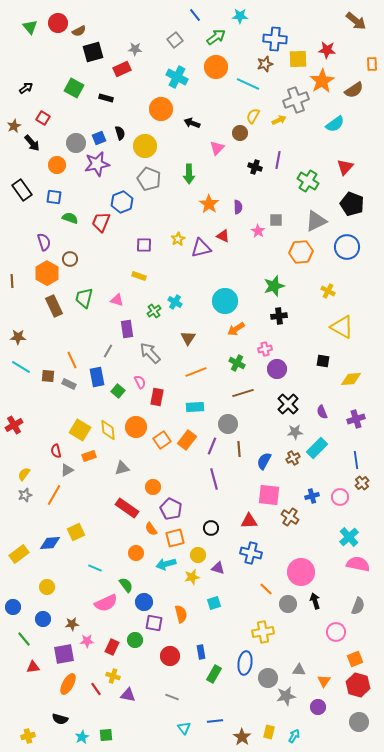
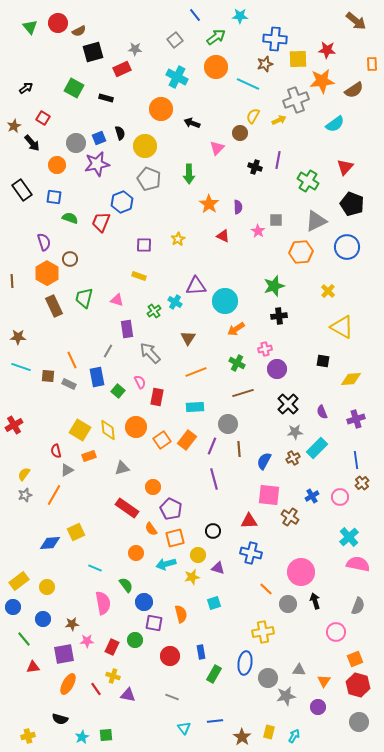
orange star at (322, 81): rotated 25 degrees clockwise
purple triangle at (201, 248): moved 5 px left, 38 px down; rotated 10 degrees clockwise
yellow cross at (328, 291): rotated 16 degrees clockwise
cyan line at (21, 367): rotated 12 degrees counterclockwise
blue cross at (312, 496): rotated 16 degrees counterclockwise
black circle at (211, 528): moved 2 px right, 3 px down
yellow rectangle at (19, 554): moved 27 px down
pink semicircle at (106, 603): moved 3 px left; rotated 75 degrees counterclockwise
